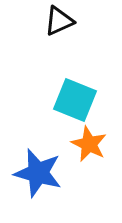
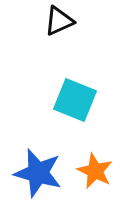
orange star: moved 6 px right, 27 px down
